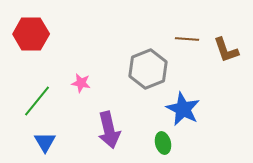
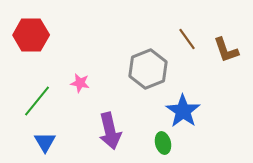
red hexagon: moved 1 px down
brown line: rotated 50 degrees clockwise
pink star: moved 1 px left
blue star: moved 2 px down; rotated 8 degrees clockwise
purple arrow: moved 1 px right, 1 px down
